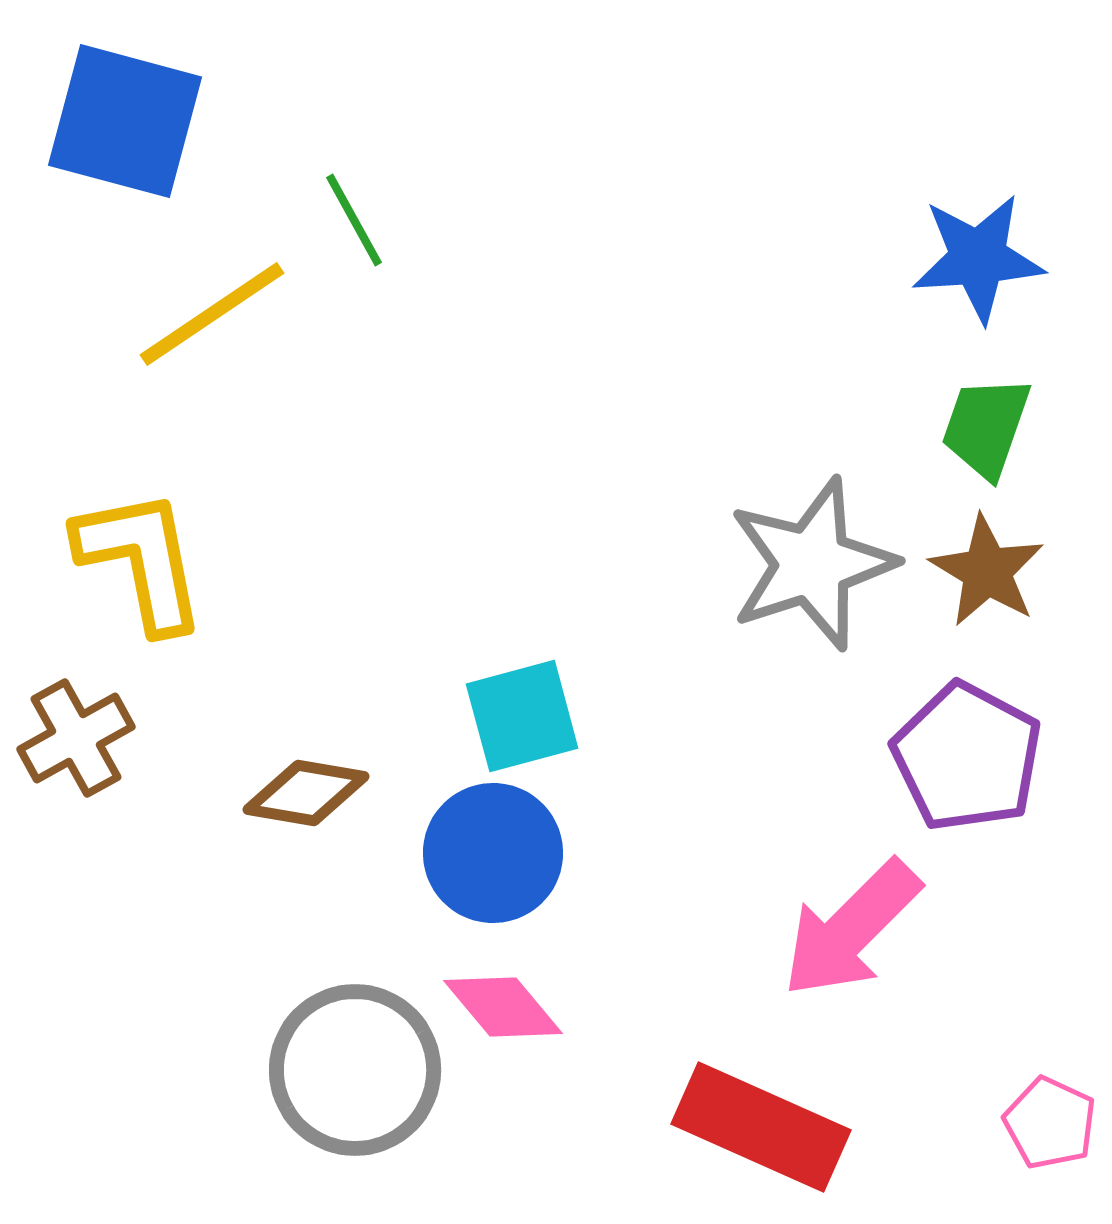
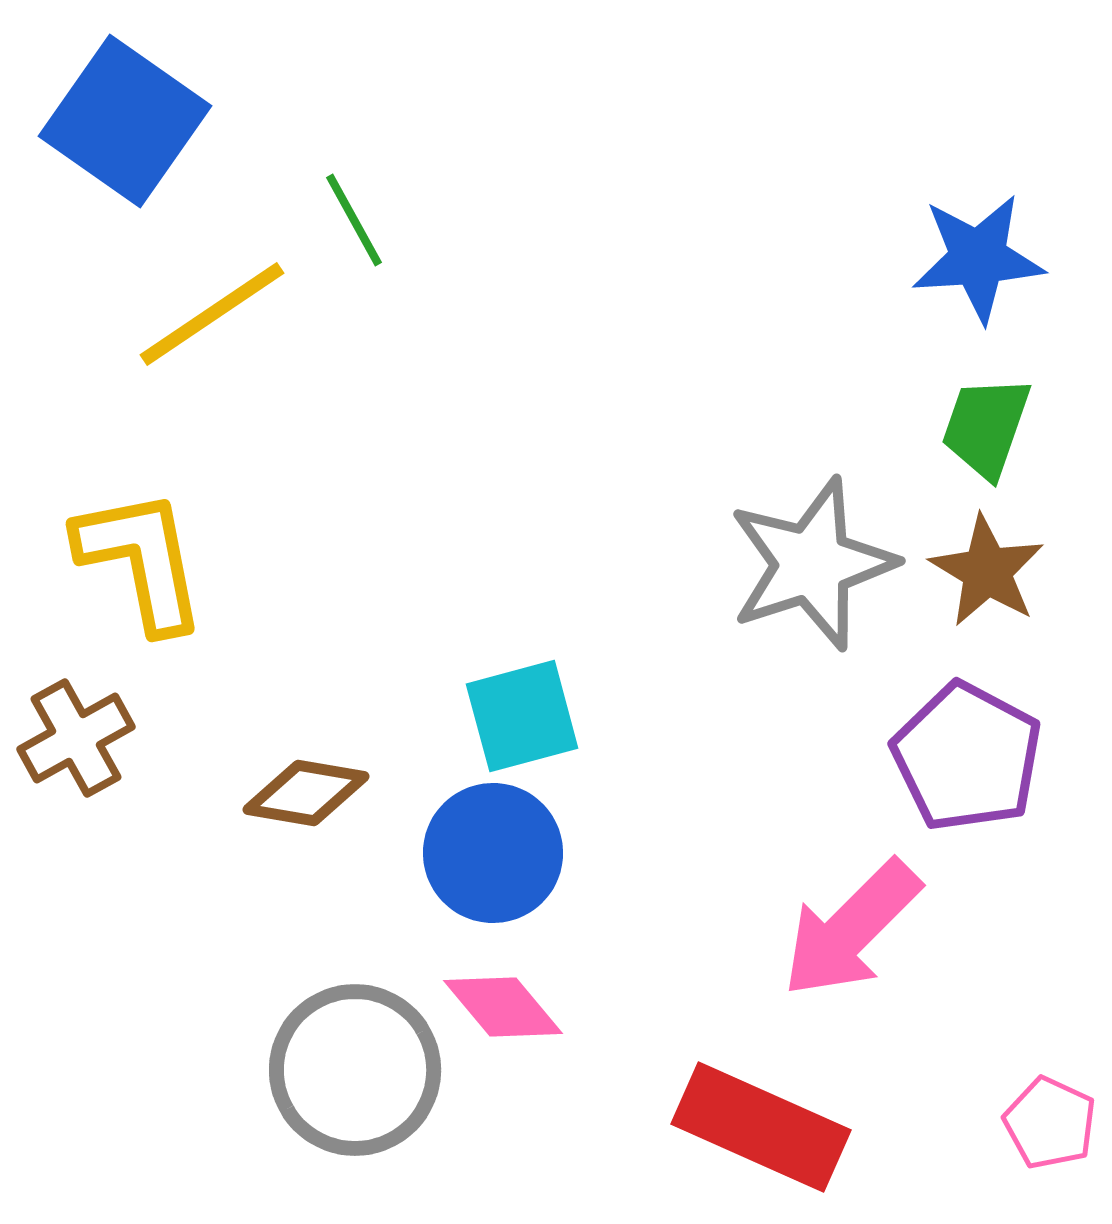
blue square: rotated 20 degrees clockwise
